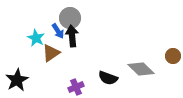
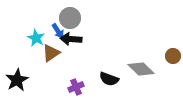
black arrow: moved 1 px left, 3 px down; rotated 80 degrees counterclockwise
black semicircle: moved 1 px right, 1 px down
